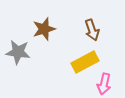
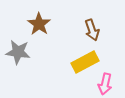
brown star: moved 5 px left, 5 px up; rotated 20 degrees counterclockwise
pink arrow: moved 1 px right
